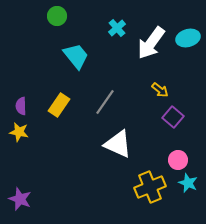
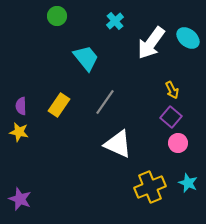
cyan cross: moved 2 px left, 7 px up
cyan ellipse: rotated 55 degrees clockwise
cyan trapezoid: moved 10 px right, 2 px down
yellow arrow: moved 12 px right; rotated 24 degrees clockwise
purple square: moved 2 px left
pink circle: moved 17 px up
